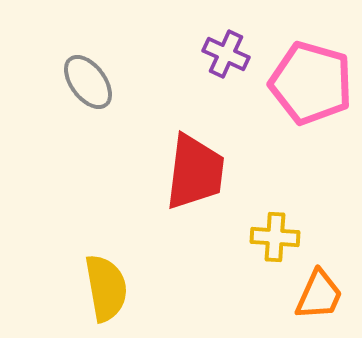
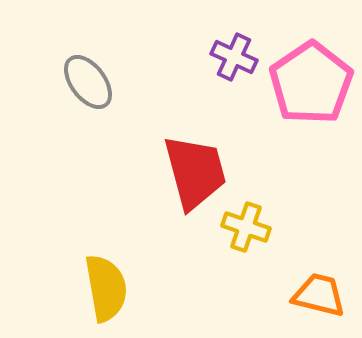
purple cross: moved 8 px right, 3 px down
pink pentagon: rotated 22 degrees clockwise
red trapezoid: rotated 22 degrees counterclockwise
yellow cross: moved 29 px left, 10 px up; rotated 15 degrees clockwise
orange trapezoid: rotated 100 degrees counterclockwise
